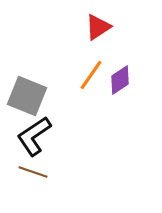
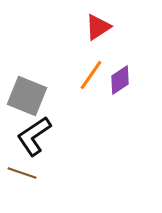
brown line: moved 11 px left, 1 px down
